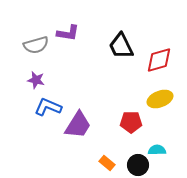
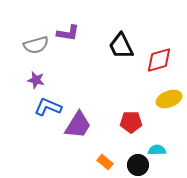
yellow ellipse: moved 9 px right
orange rectangle: moved 2 px left, 1 px up
